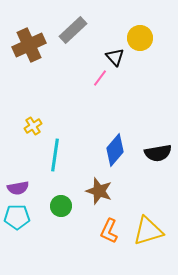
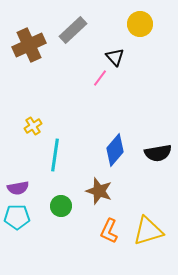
yellow circle: moved 14 px up
